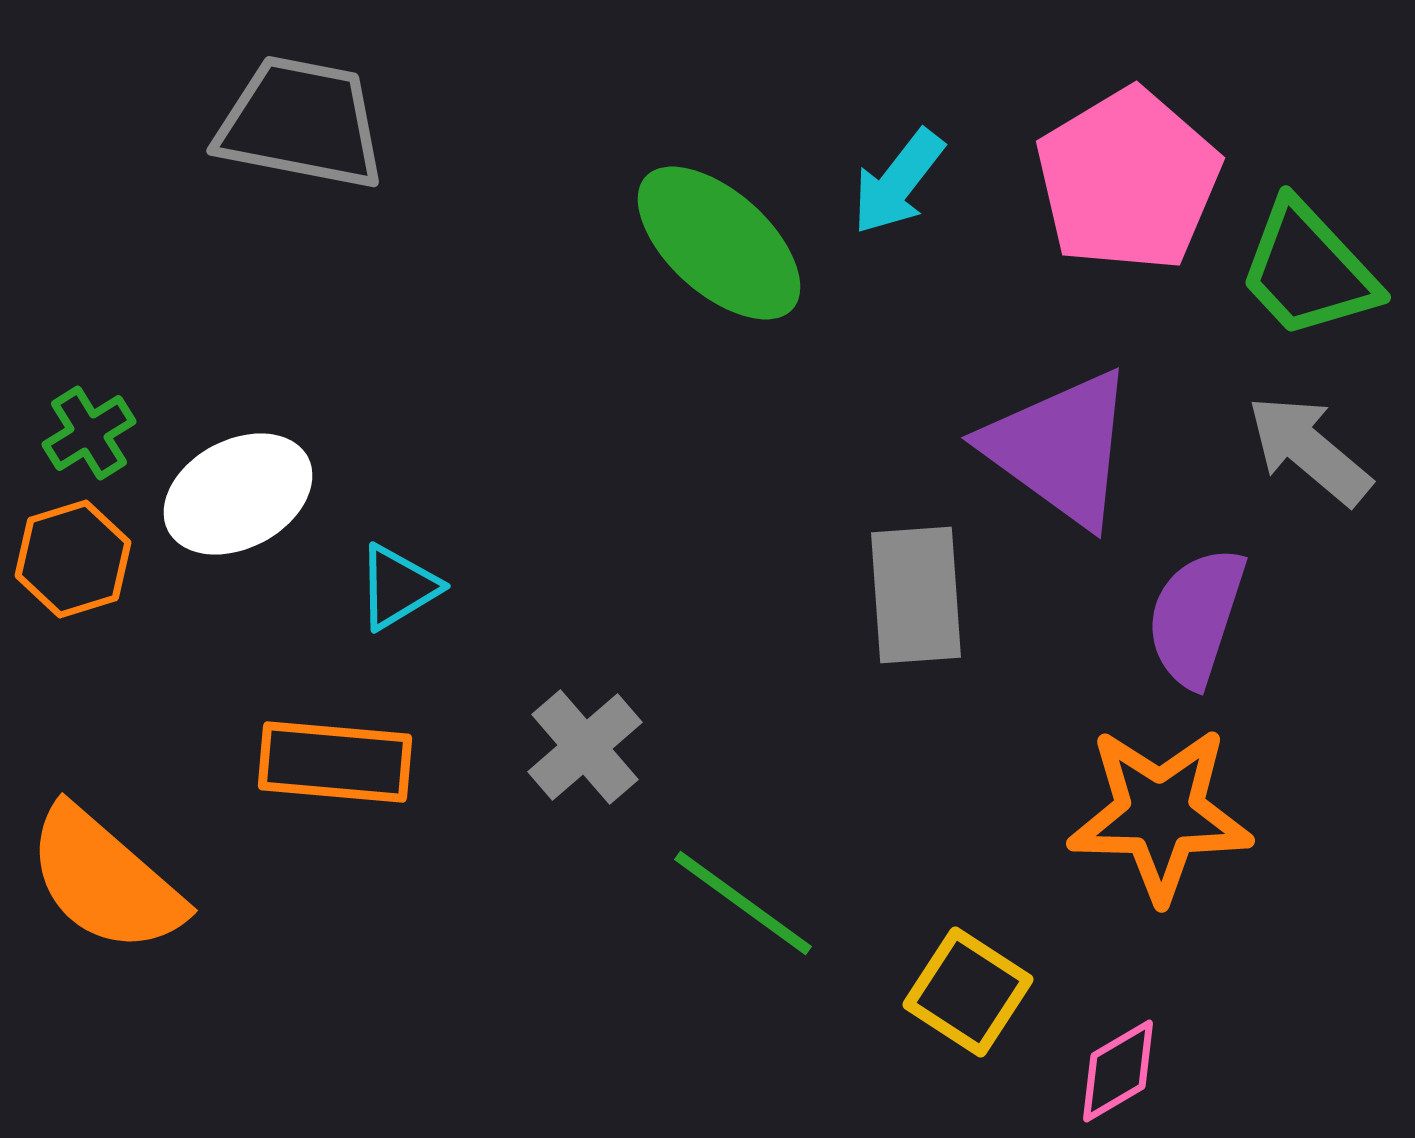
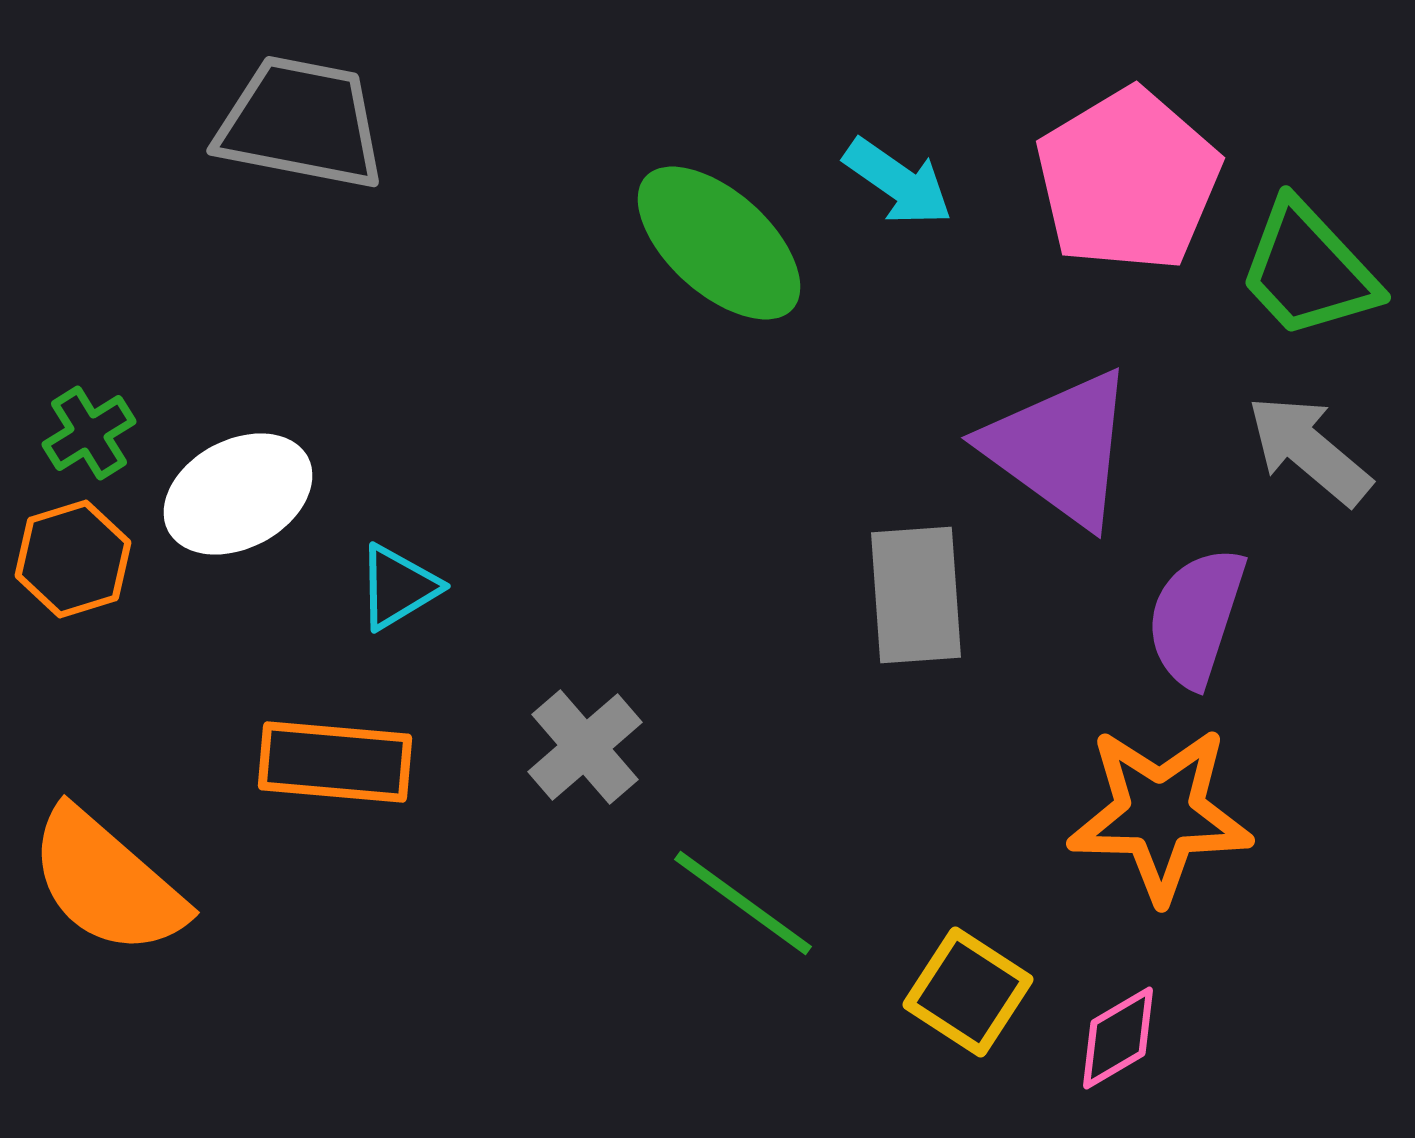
cyan arrow: rotated 93 degrees counterclockwise
orange semicircle: moved 2 px right, 2 px down
pink diamond: moved 33 px up
